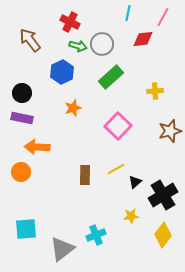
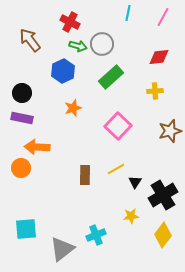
red diamond: moved 16 px right, 18 px down
blue hexagon: moved 1 px right, 1 px up
orange circle: moved 4 px up
black triangle: rotated 16 degrees counterclockwise
